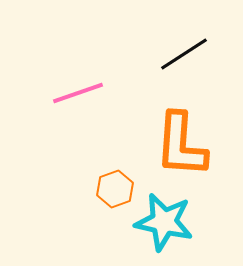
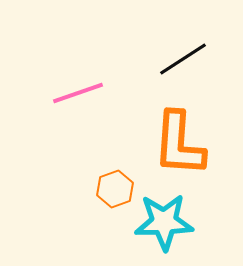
black line: moved 1 px left, 5 px down
orange L-shape: moved 2 px left, 1 px up
cyan star: rotated 14 degrees counterclockwise
